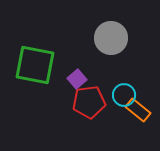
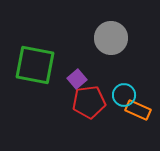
orange rectangle: rotated 15 degrees counterclockwise
